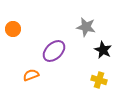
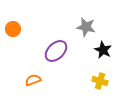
purple ellipse: moved 2 px right
orange semicircle: moved 2 px right, 5 px down
yellow cross: moved 1 px right, 1 px down
